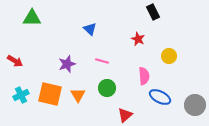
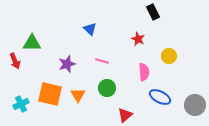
green triangle: moved 25 px down
red arrow: rotated 35 degrees clockwise
pink semicircle: moved 4 px up
cyan cross: moved 9 px down
